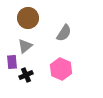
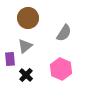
purple rectangle: moved 2 px left, 3 px up
black cross: rotated 24 degrees counterclockwise
